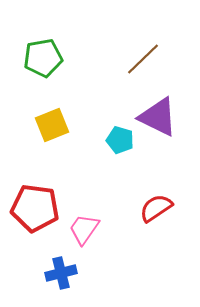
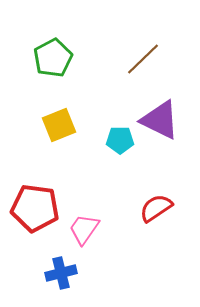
green pentagon: moved 10 px right; rotated 18 degrees counterclockwise
purple triangle: moved 2 px right, 3 px down
yellow square: moved 7 px right
cyan pentagon: rotated 16 degrees counterclockwise
